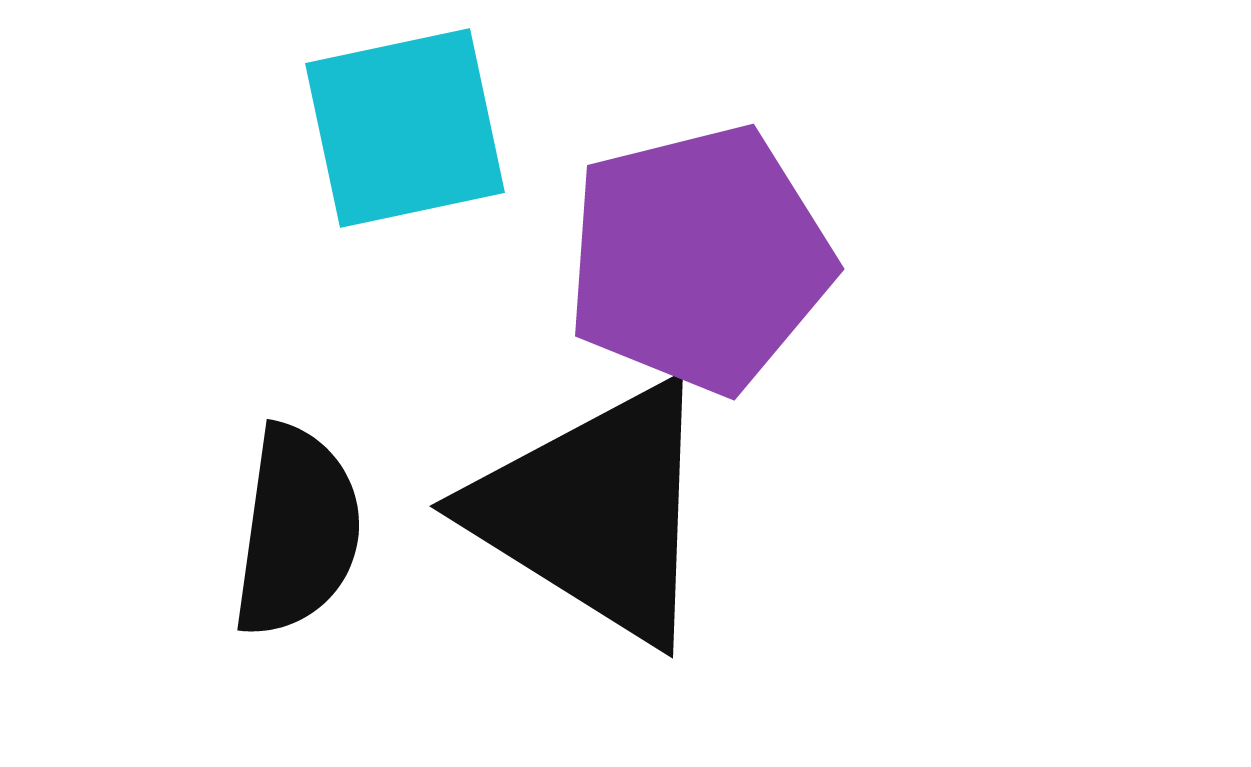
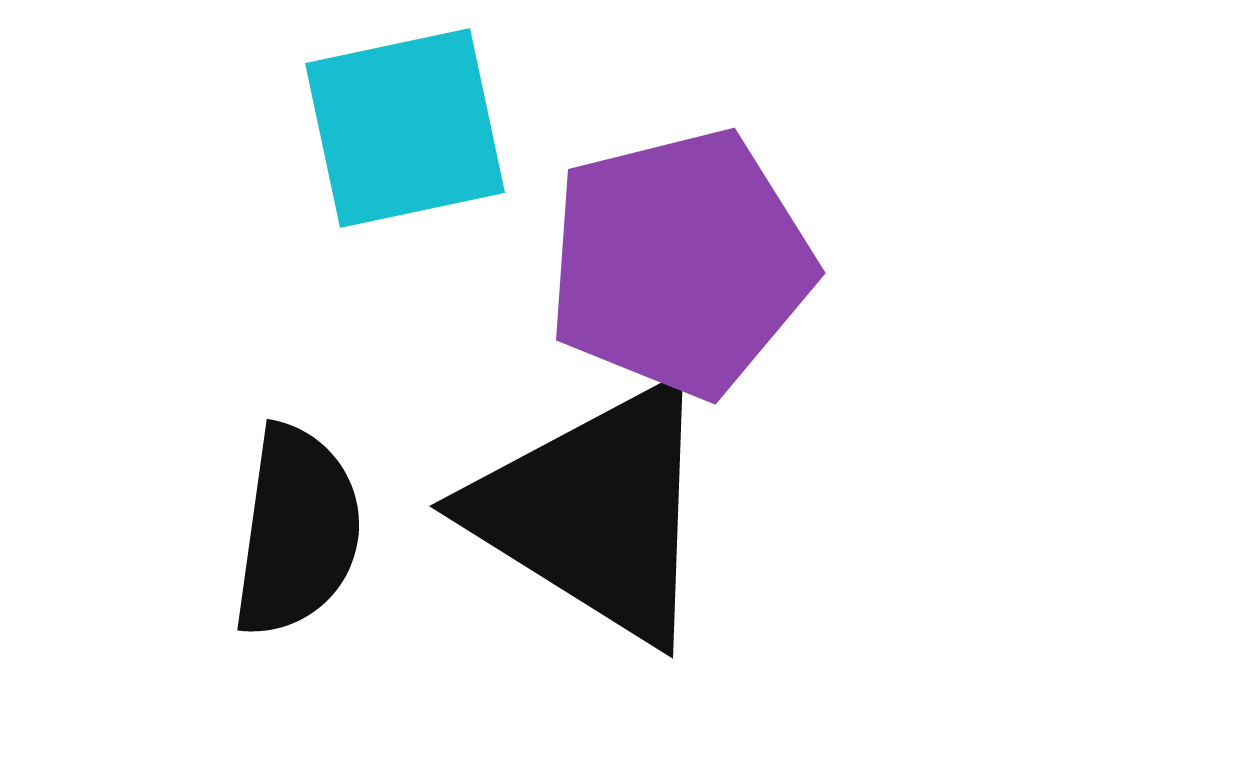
purple pentagon: moved 19 px left, 4 px down
